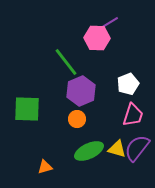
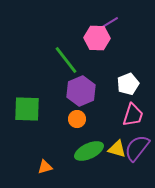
green line: moved 2 px up
